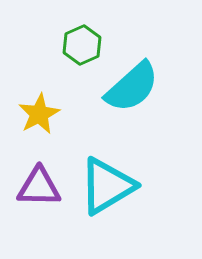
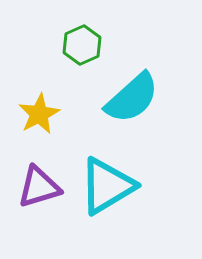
cyan semicircle: moved 11 px down
purple triangle: rotated 18 degrees counterclockwise
